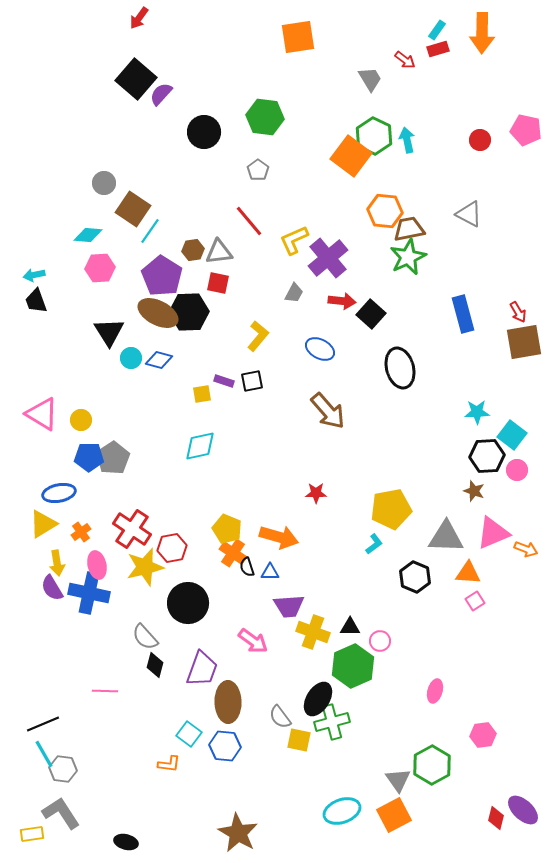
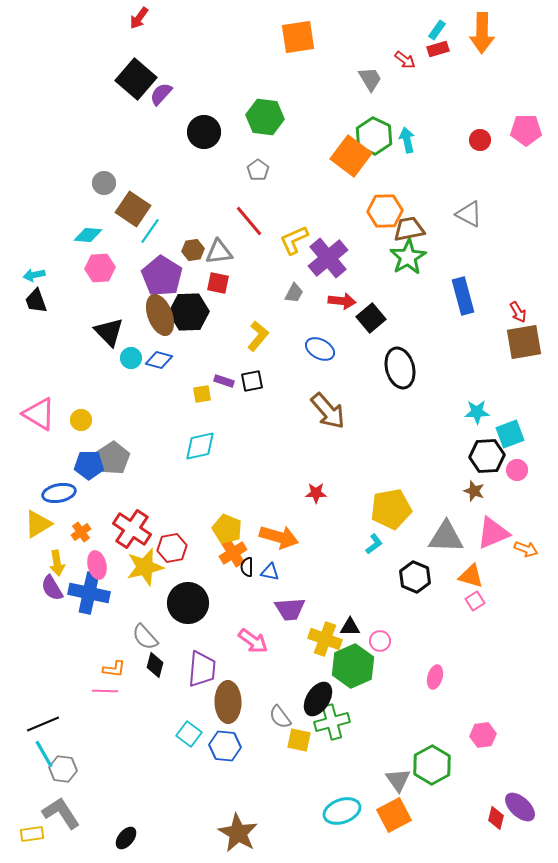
pink pentagon at (526, 130): rotated 12 degrees counterclockwise
orange hexagon at (385, 211): rotated 8 degrees counterclockwise
green star at (408, 257): rotated 6 degrees counterclockwise
brown ellipse at (158, 313): moved 2 px right, 2 px down; rotated 42 degrees clockwise
black square at (371, 314): moved 4 px down; rotated 8 degrees clockwise
blue rectangle at (463, 314): moved 18 px up
black triangle at (109, 332): rotated 12 degrees counterclockwise
pink triangle at (42, 414): moved 3 px left
cyan square at (512, 435): moved 2 px left, 1 px up; rotated 32 degrees clockwise
blue pentagon at (89, 457): moved 8 px down
yellow triangle at (43, 524): moved 5 px left
orange cross at (233, 553): rotated 24 degrees clockwise
black semicircle at (247, 567): rotated 18 degrees clockwise
blue triangle at (270, 572): rotated 12 degrees clockwise
orange triangle at (468, 573): moved 3 px right, 3 px down; rotated 12 degrees clockwise
purple trapezoid at (289, 606): moved 1 px right, 3 px down
yellow cross at (313, 632): moved 12 px right, 7 px down
purple trapezoid at (202, 669): rotated 15 degrees counterclockwise
pink ellipse at (435, 691): moved 14 px up
orange L-shape at (169, 764): moved 55 px left, 95 px up
purple ellipse at (523, 810): moved 3 px left, 3 px up
black ellipse at (126, 842): moved 4 px up; rotated 65 degrees counterclockwise
